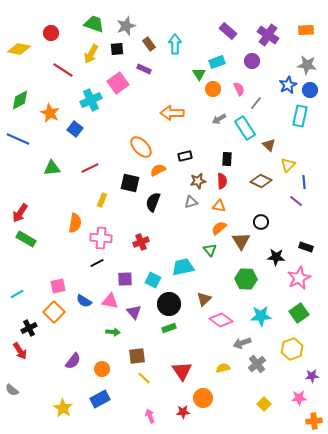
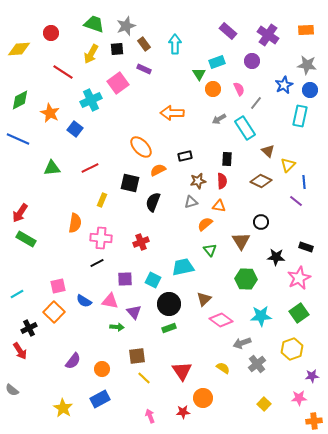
brown rectangle at (149, 44): moved 5 px left
yellow diamond at (19, 49): rotated 15 degrees counterclockwise
red line at (63, 70): moved 2 px down
blue star at (288, 85): moved 4 px left
brown triangle at (269, 145): moved 1 px left, 6 px down
orange semicircle at (219, 228): moved 14 px left, 4 px up
green arrow at (113, 332): moved 4 px right, 5 px up
yellow semicircle at (223, 368): rotated 48 degrees clockwise
